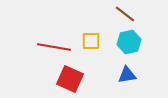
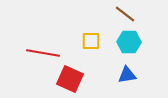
cyan hexagon: rotated 15 degrees clockwise
red line: moved 11 px left, 6 px down
